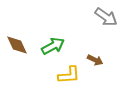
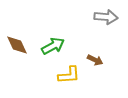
gray arrow: rotated 30 degrees counterclockwise
